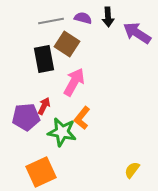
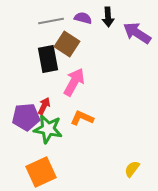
black rectangle: moved 4 px right
orange L-shape: rotated 75 degrees clockwise
green star: moved 14 px left, 3 px up
yellow semicircle: moved 1 px up
